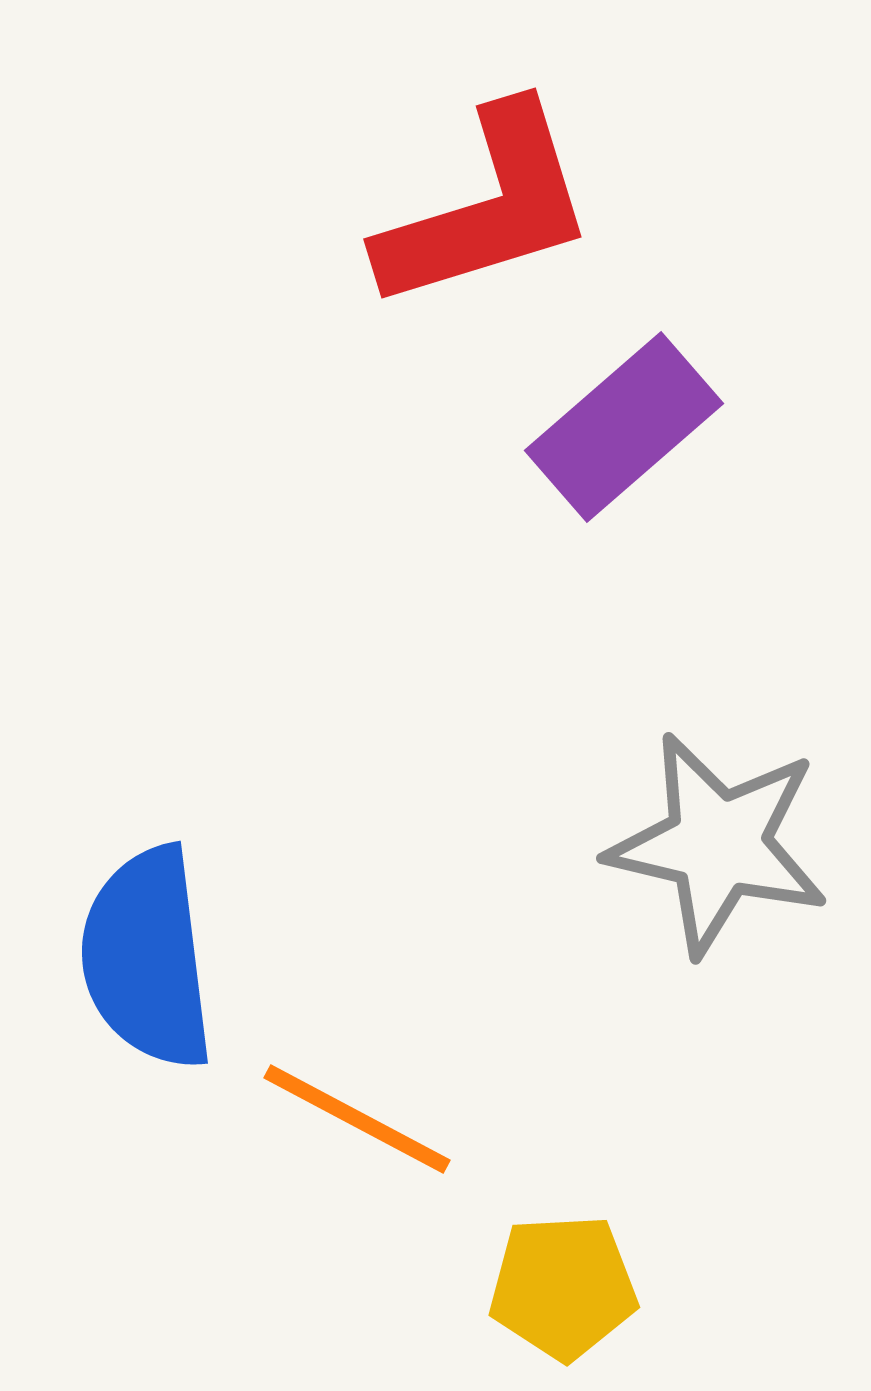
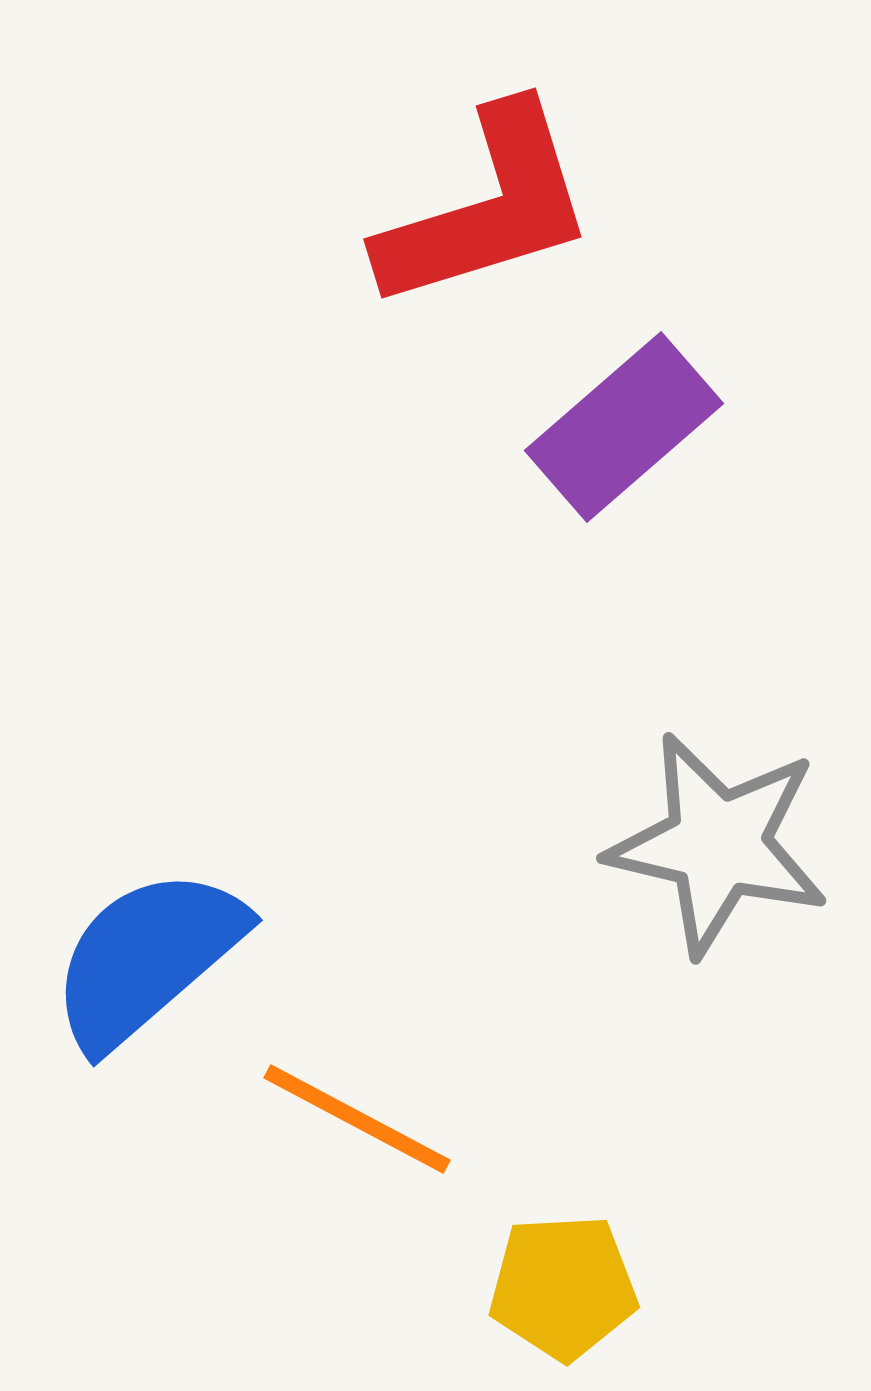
blue semicircle: rotated 56 degrees clockwise
